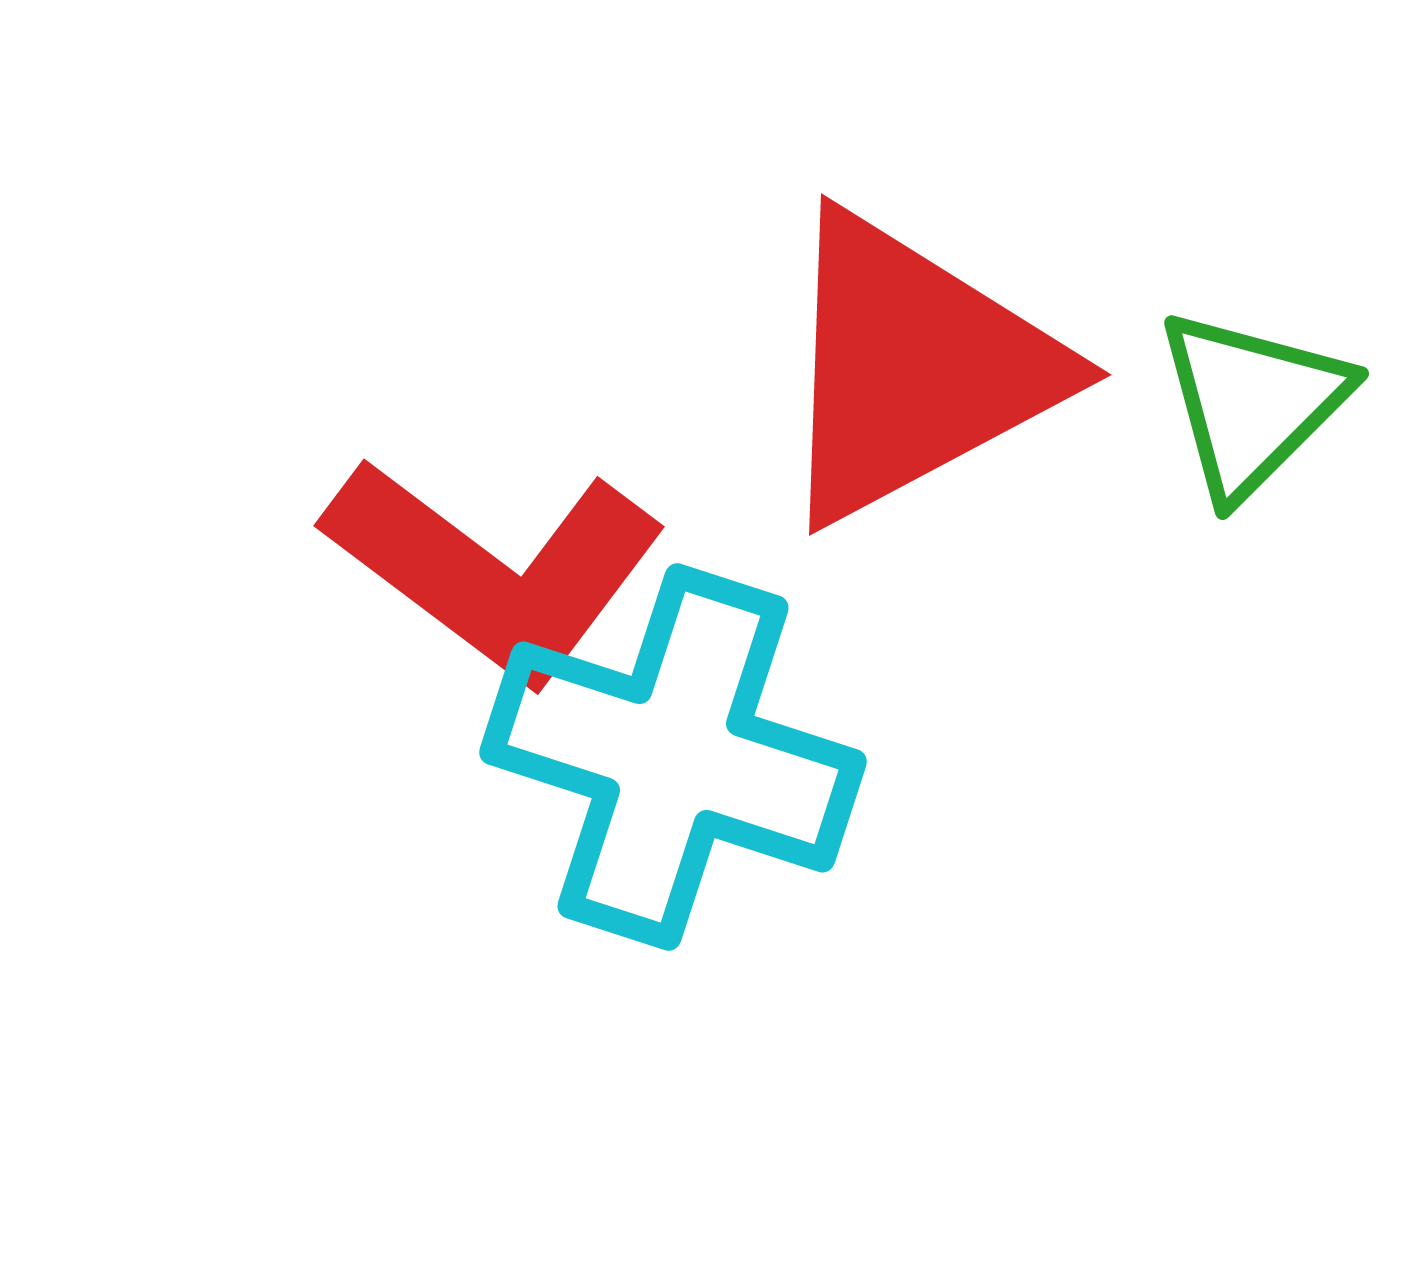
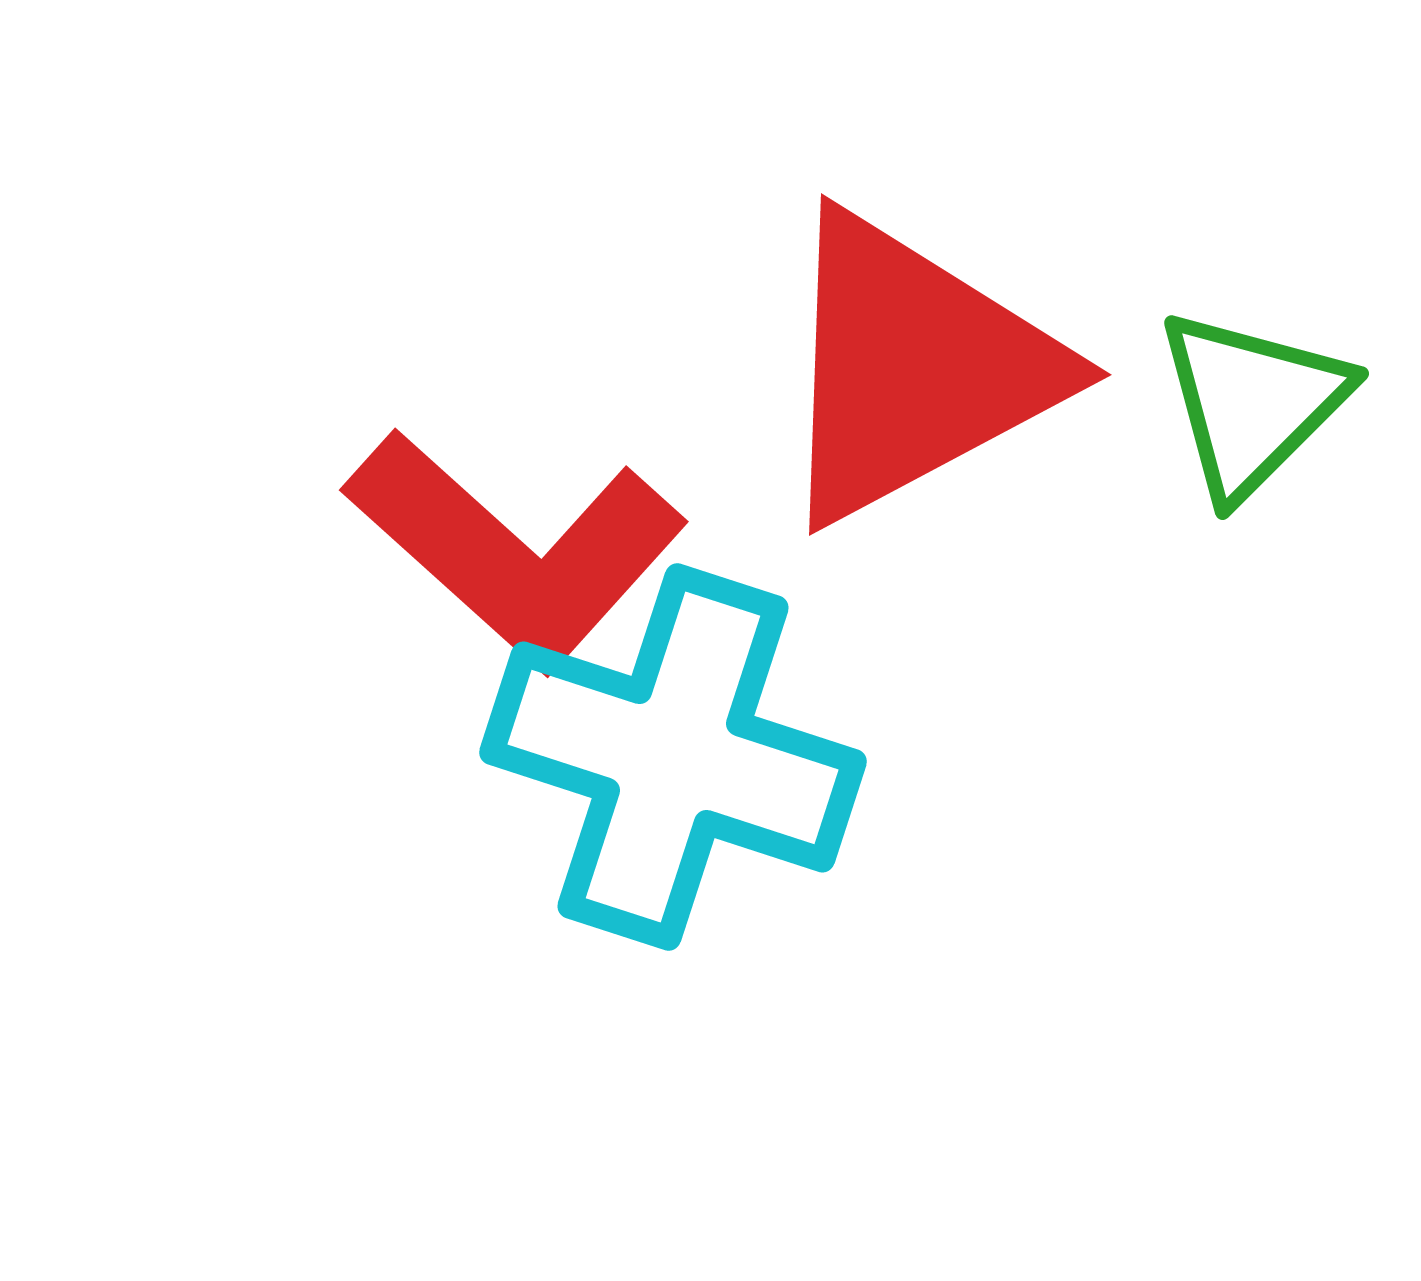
red L-shape: moved 21 px right, 20 px up; rotated 5 degrees clockwise
